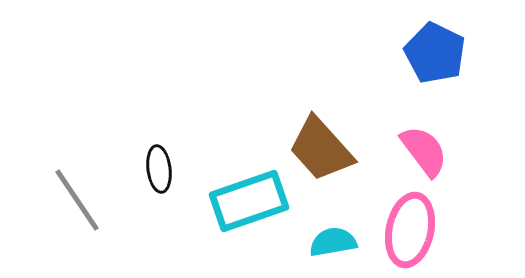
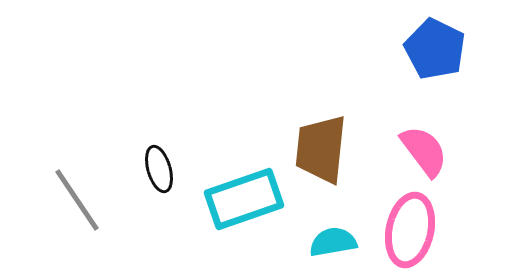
blue pentagon: moved 4 px up
brown trapezoid: rotated 48 degrees clockwise
black ellipse: rotated 9 degrees counterclockwise
cyan rectangle: moved 5 px left, 2 px up
